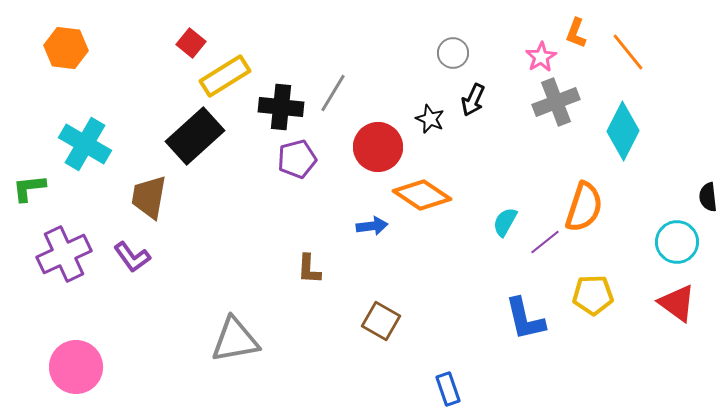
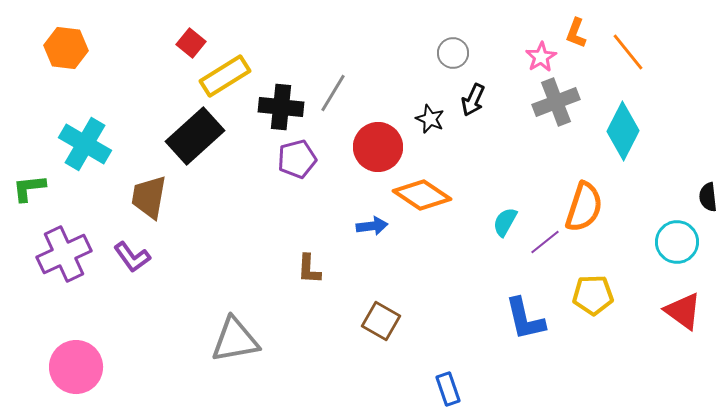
red triangle: moved 6 px right, 8 px down
